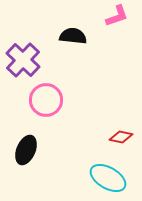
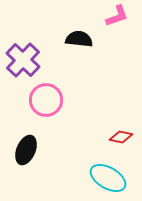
black semicircle: moved 6 px right, 3 px down
